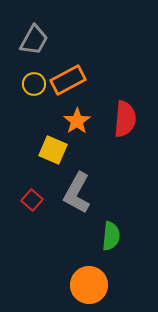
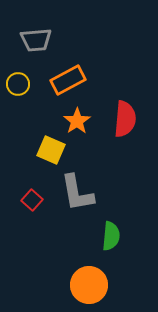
gray trapezoid: moved 2 px right; rotated 56 degrees clockwise
yellow circle: moved 16 px left
yellow square: moved 2 px left
gray L-shape: rotated 39 degrees counterclockwise
